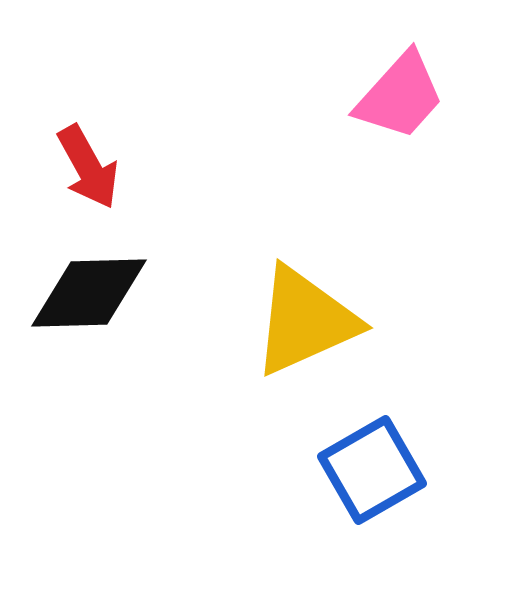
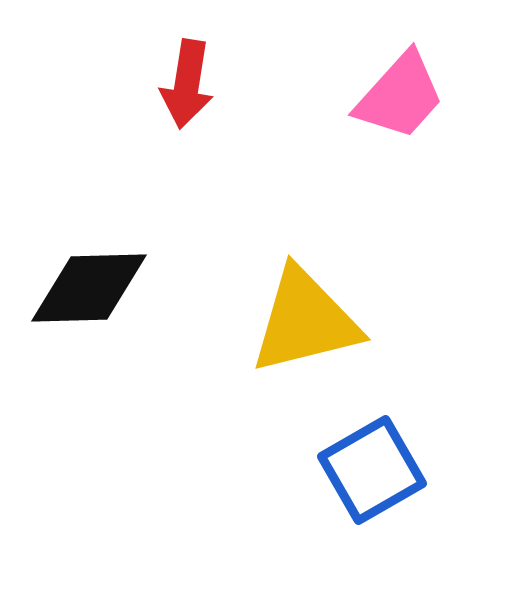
red arrow: moved 99 px right, 83 px up; rotated 38 degrees clockwise
black diamond: moved 5 px up
yellow triangle: rotated 10 degrees clockwise
